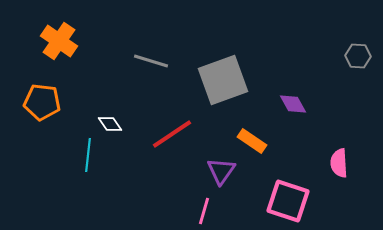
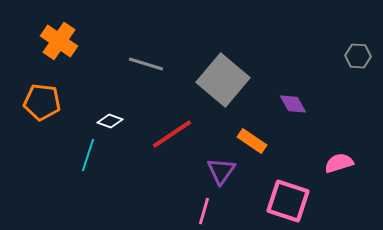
gray line: moved 5 px left, 3 px down
gray square: rotated 30 degrees counterclockwise
white diamond: moved 3 px up; rotated 35 degrees counterclockwise
cyan line: rotated 12 degrees clockwise
pink semicircle: rotated 76 degrees clockwise
